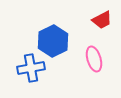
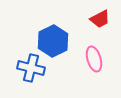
red trapezoid: moved 2 px left, 1 px up
blue cross: rotated 24 degrees clockwise
